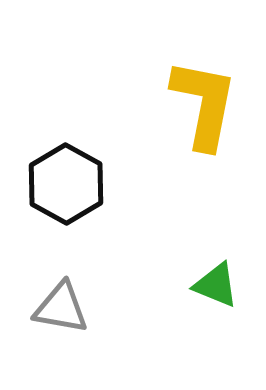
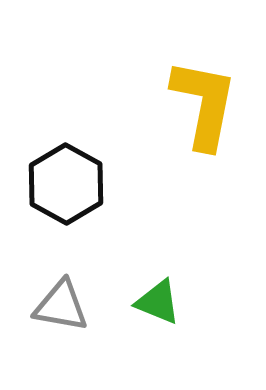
green triangle: moved 58 px left, 17 px down
gray triangle: moved 2 px up
